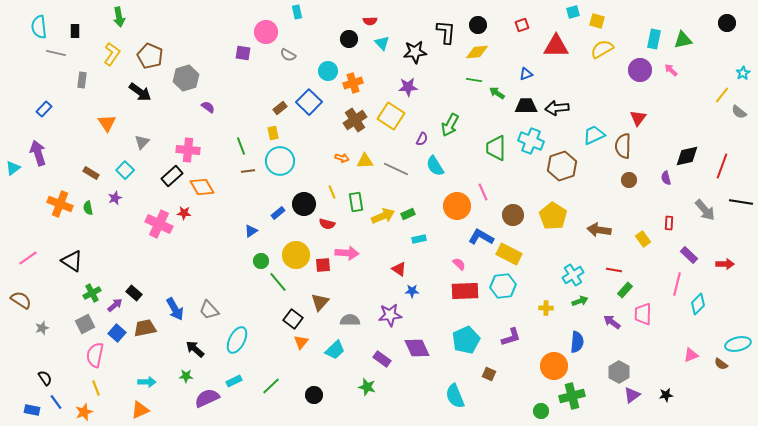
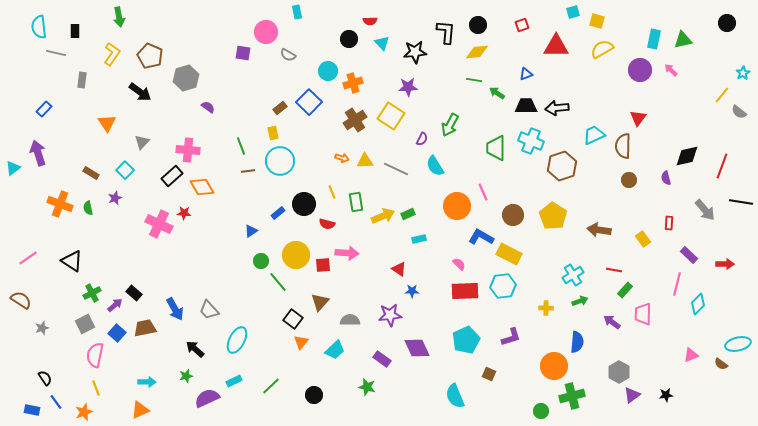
green star at (186, 376): rotated 16 degrees counterclockwise
